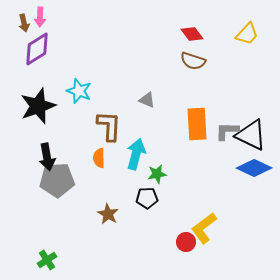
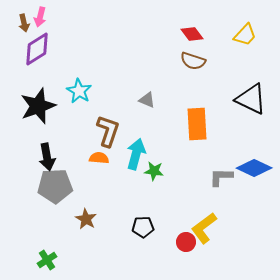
pink arrow: rotated 12 degrees clockwise
yellow trapezoid: moved 2 px left, 1 px down
cyan star: rotated 10 degrees clockwise
brown L-shape: moved 1 px left, 5 px down; rotated 16 degrees clockwise
gray L-shape: moved 6 px left, 46 px down
black triangle: moved 36 px up
orange semicircle: rotated 96 degrees clockwise
green star: moved 3 px left, 3 px up; rotated 18 degrees clockwise
gray pentagon: moved 2 px left, 6 px down
black pentagon: moved 4 px left, 29 px down
brown star: moved 22 px left, 5 px down
